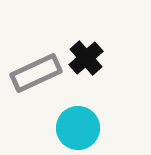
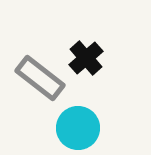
gray rectangle: moved 4 px right, 5 px down; rotated 63 degrees clockwise
